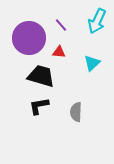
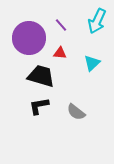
red triangle: moved 1 px right, 1 px down
gray semicircle: rotated 54 degrees counterclockwise
